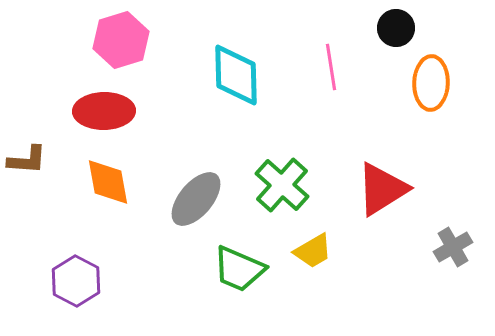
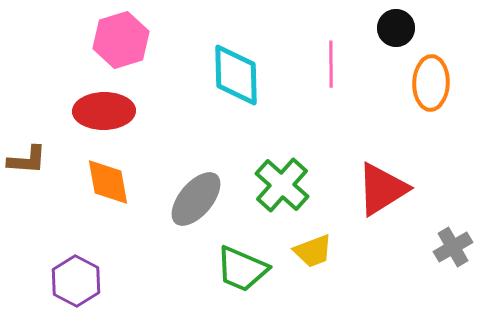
pink line: moved 3 px up; rotated 9 degrees clockwise
yellow trapezoid: rotated 9 degrees clockwise
green trapezoid: moved 3 px right
